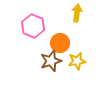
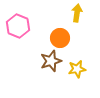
pink hexagon: moved 15 px left
orange circle: moved 5 px up
yellow star: moved 8 px down
